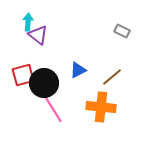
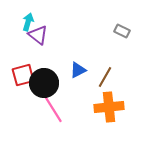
cyan arrow: rotated 12 degrees clockwise
brown line: moved 7 px left; rotated 20 degrees counterclockwise
orange cross: moved 8 px right; rotated 12 degrees counterclockwise
